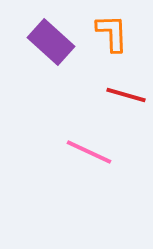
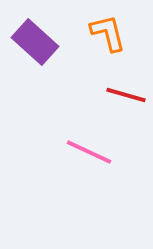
orange L-shape: moved 4 px left; rotated 12 degrees counterclockwise
purple rectangle: moved 16 px left
